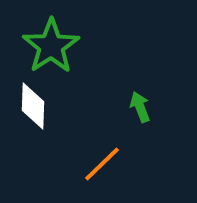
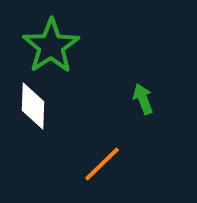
green arrow: moved 3 px right, 8 px up
